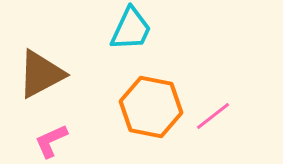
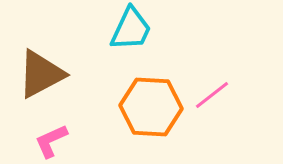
orange hexagon: rotated 8 degrees counterclockwise
pink line: moved 1 px left, 21 px up
